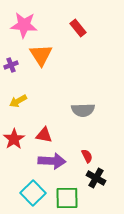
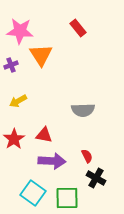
pink star: moved 4 px left, 6 px down
cyan square: rotated 10 degrees counterclockwise
